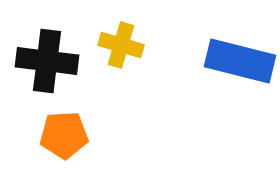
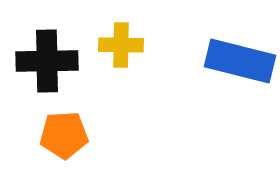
yellow cross: rotated 15 degrees counterclockwise
black cross: rotated 8 degrees counterclockwise
